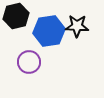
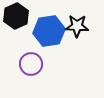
black hexagon: rotated 10 degrees counterclockwise
purple circle: moved 2 px right, 2 px down
